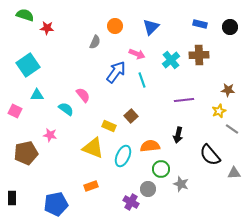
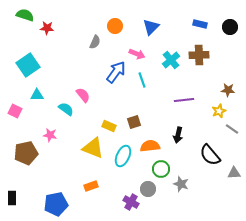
brown square: moved 3 px right, 6 px down; rotated 24 degrees clockwise
